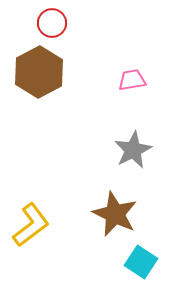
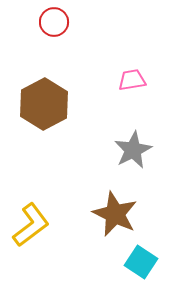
red circle: moved 2 px right, 1 px up
brown hexagon: moved 5 px right, 32 px down
